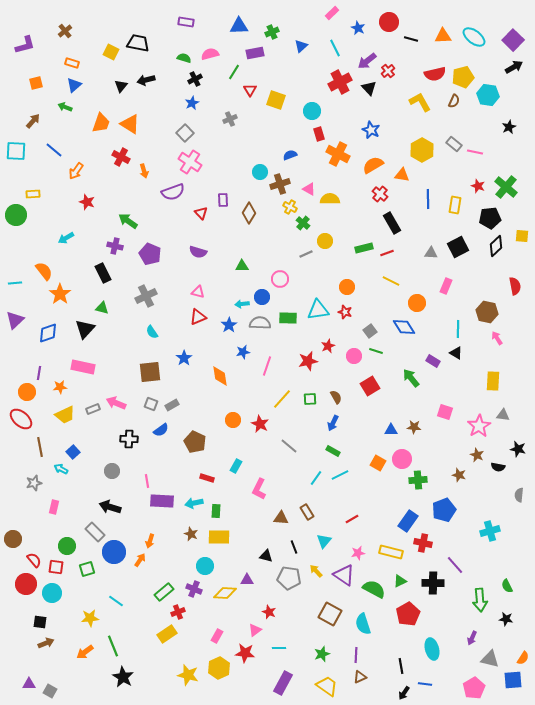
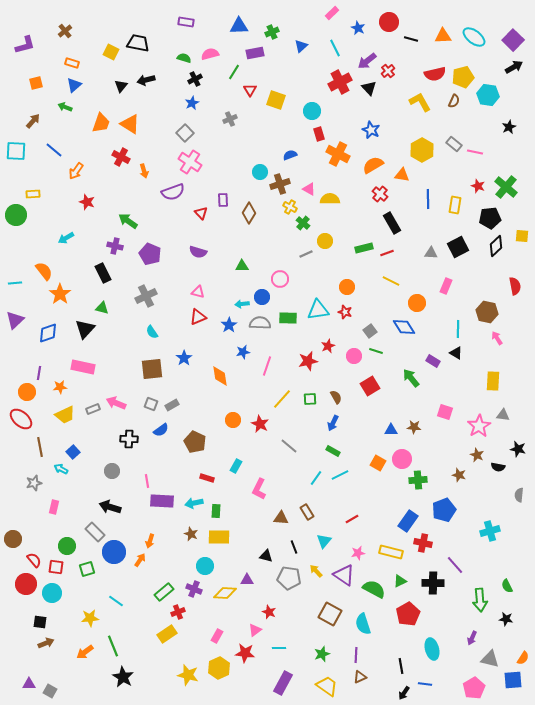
brown square at (150, 372): moved 2 px right, 3 px up
